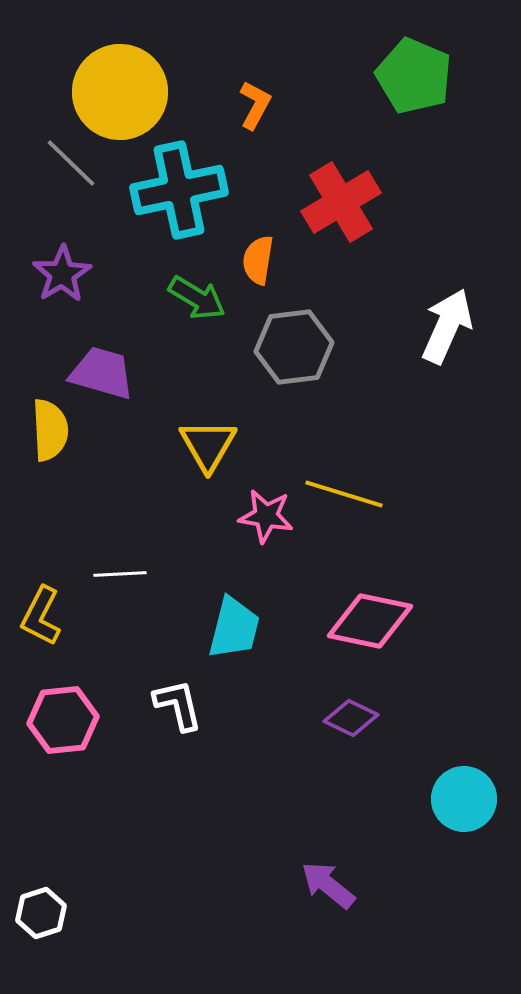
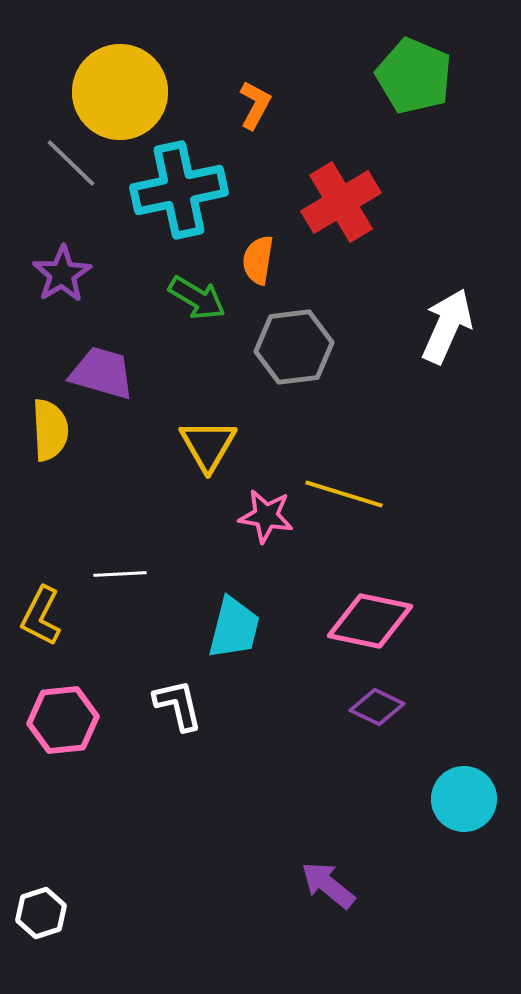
purple diamond: moved 26 px right, 11 px up
